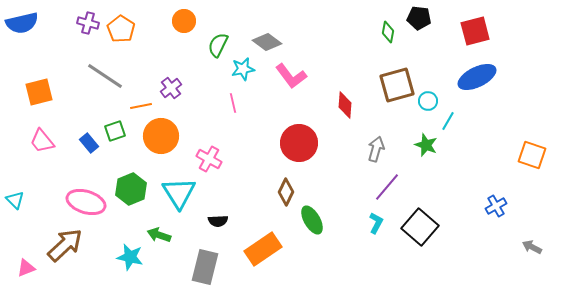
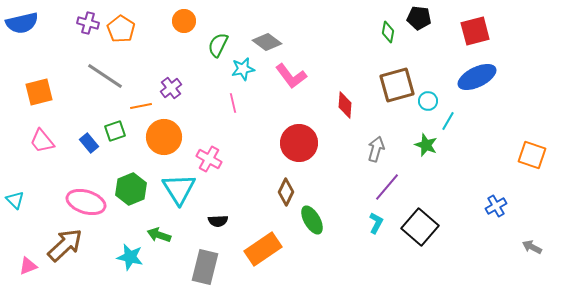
orange circle at (161, 136): moved 3 px right, 1 px down
cyan triangle at (179, 193): moved 4 px up
pink triangle at (26, 268): moved 2 px right, 2 px up
